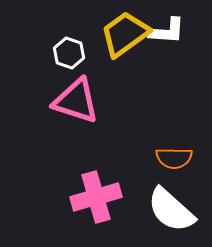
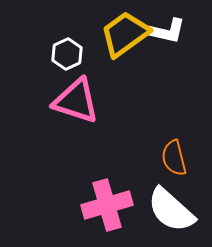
white L-shape: rotated 9 degrees clockwise
white hexagon: moved 2 px left, 1 px down; rotated 16 degrees clockwise
orange semicircle: rotated 75 degrees clockwise
pink cross: moved 11 px right, 8 px down
